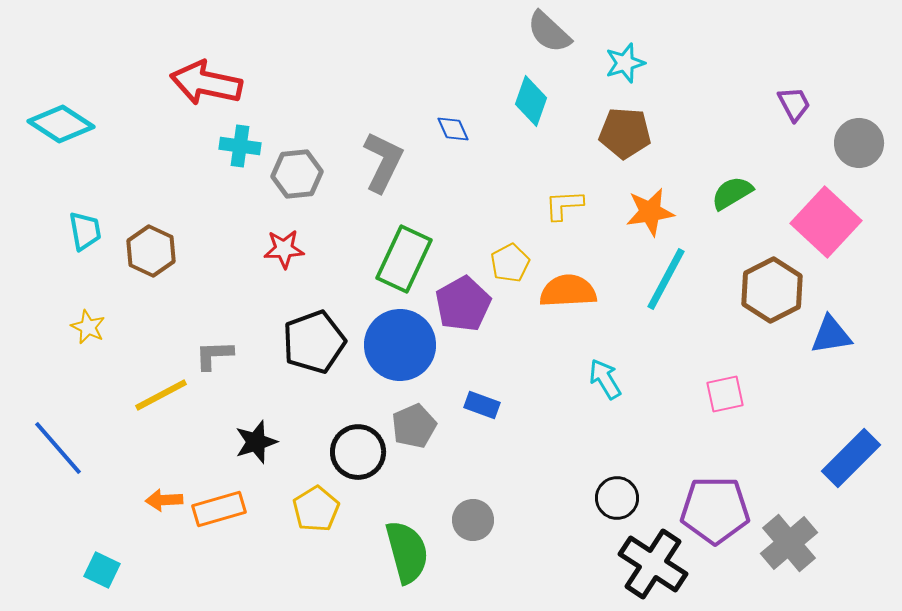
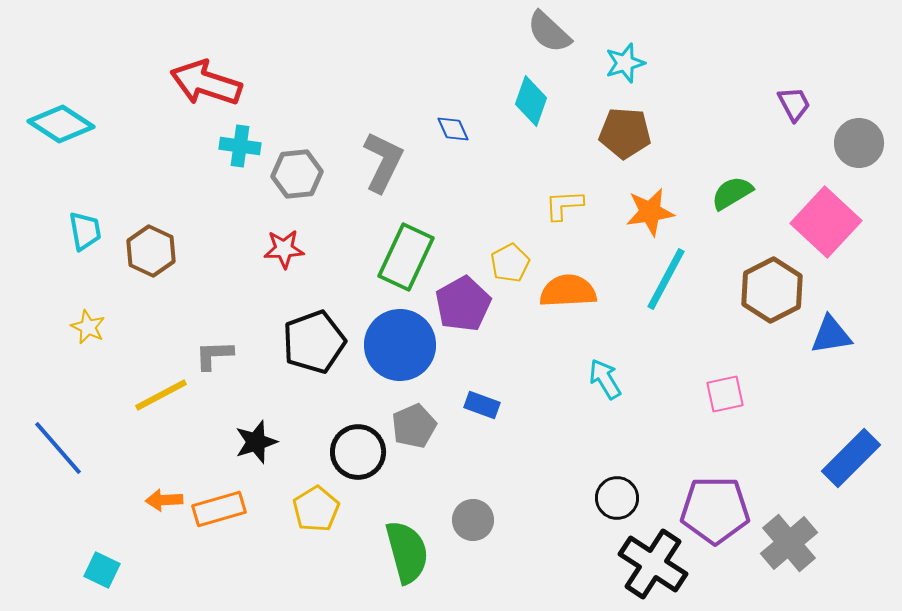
red arrow at (206, 83): rotated 6 degrees clockwise
green rectangle at (404, 259): moved 2 px right, 2 px up
